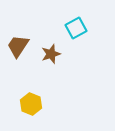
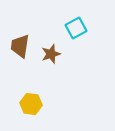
brown trapezoid: moved 2 px right; rotated 25 degrees counterclockwise
yellow hexagon: rotated 15 degrees counterclockwise
